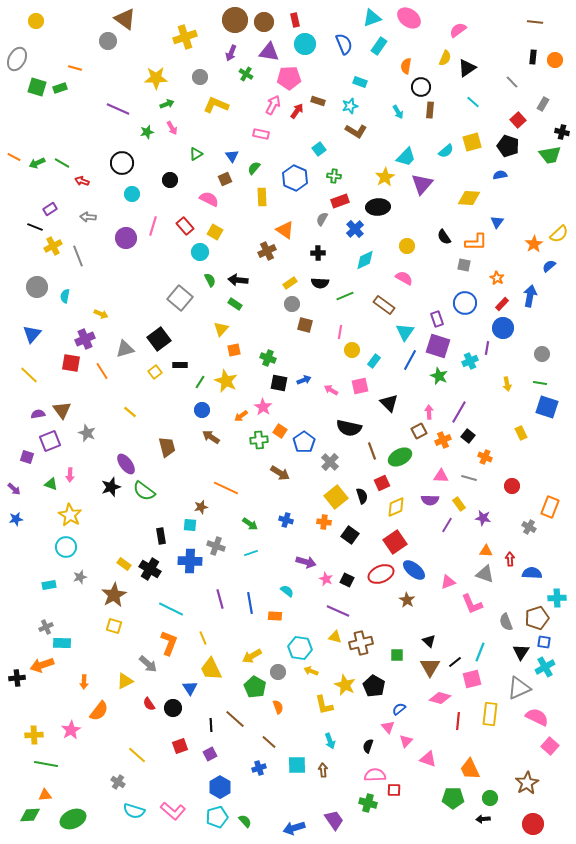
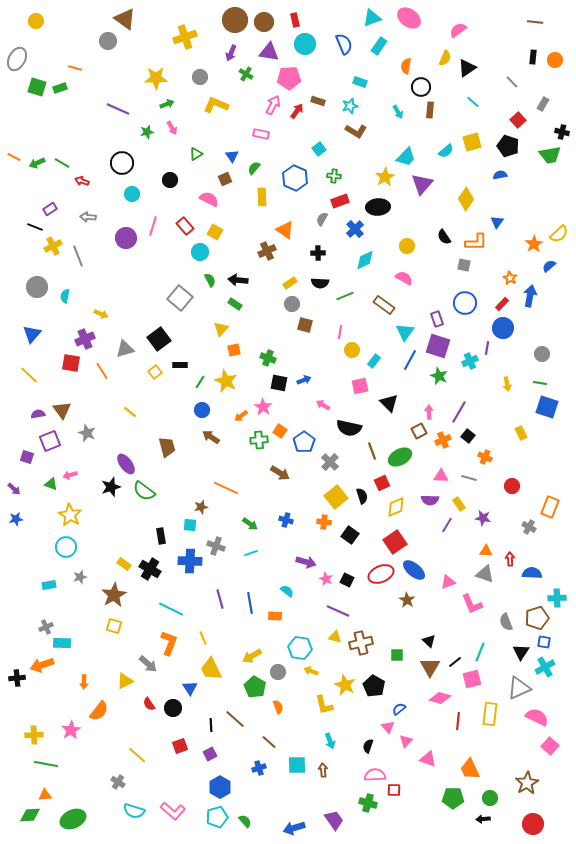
yellow diamond at (469, 198): moved 3 px left, 1 px down; rotated 60 degrees counterclockwise
orange star at (497, 278): moved 13 px right
pink arrow at (331, 390): moved 8 px left, 15 px down
pink arrow at (70, 475): rotated 72 degrees clockwise
